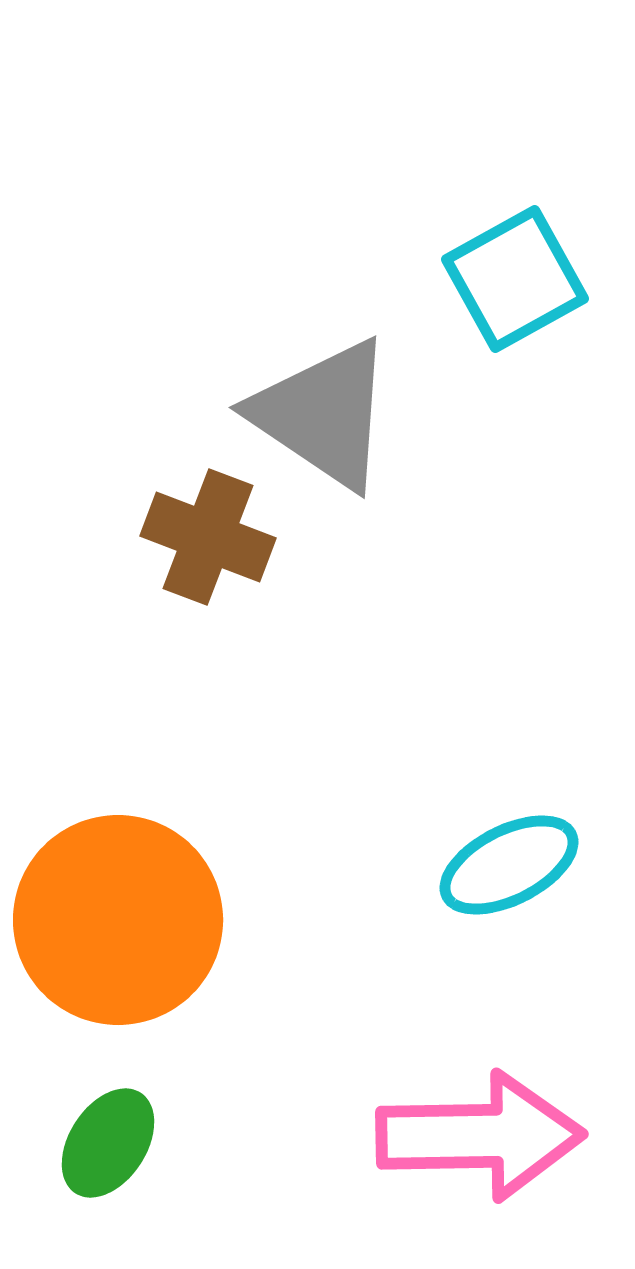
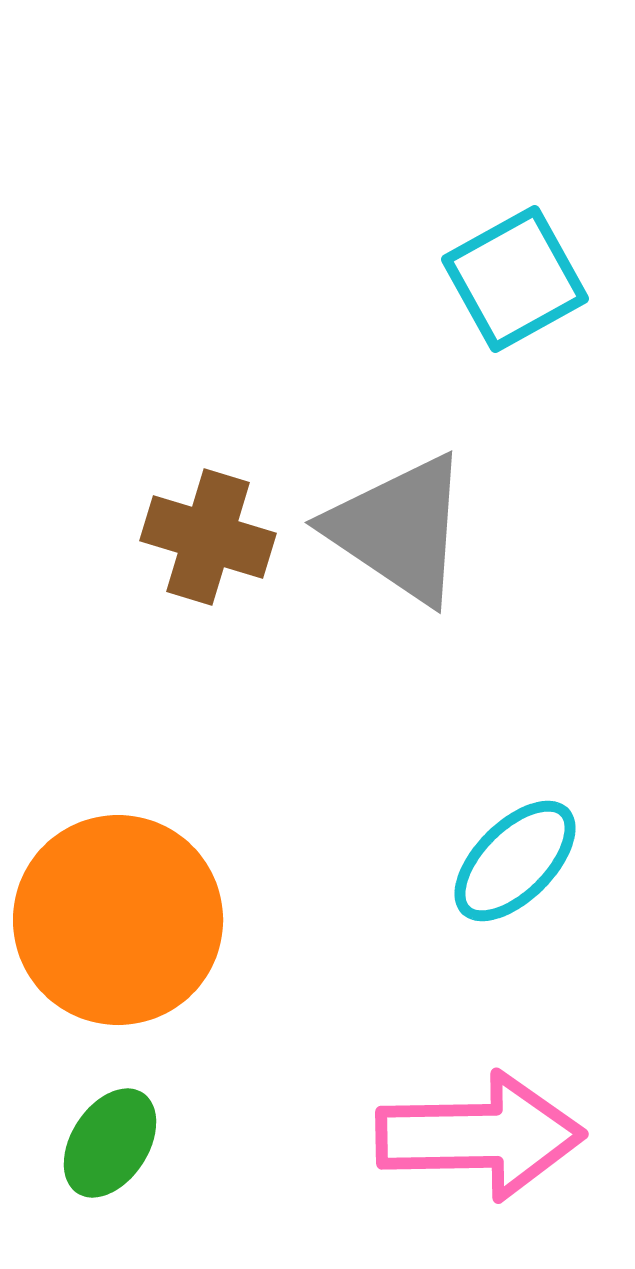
gray triangle: moved 76 px right, 115 px down
brown cross: rotated 4 degrees counterclockwise
cyan ellipse: moved 6 px right, 4 px up; rotated 18 degrees counterclockwise
green ellipse: moved 2 px right
